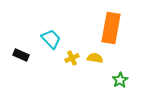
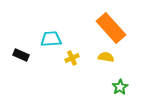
orange rectangle: rotated 52 degrees counterclockwise
cyan trapezoid: rotated 50 degrees counterclockwise
yellow semicircle: moved 11 px right, 1 px up
green star: moved 7 px down
